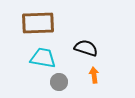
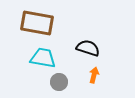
brown rectangle: moved 1 px left; rotated 12 degrees clockwise
black semicircle: moved 2 px right
orange arrow: rotated 21 degrees clockwise
